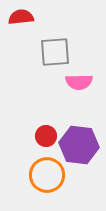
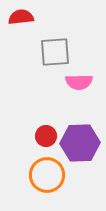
purple hexagon: moved 1 px right, 2 px up; rotated 9 degrees counterclockwise
